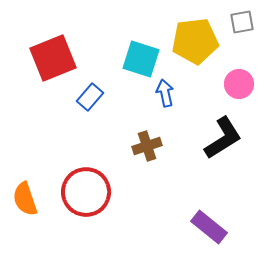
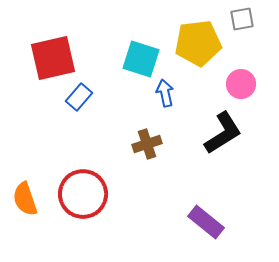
gray square: moved 3 px up
yellow pentagon: moved 3 px right, 2 px down
red square: rotated 9 degrees clockwise
pink circle: moved 2 px right
blue rectangle: moved 11 px left
black L-shape: moved 5 px up
brown cross: moved 2 px up
red circle: moved 3 px left, 2 px down
purple rectangle: moved 3 px left, 5 px up
